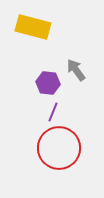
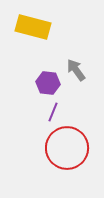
red circle: moved 8 px right
